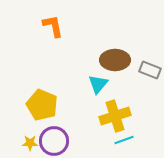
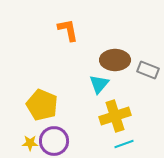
orange L-shape: moved 15 px right, 4 px down
gray rectangle: moved 2 px left
cyan triangle: moved 1 px right
cyan line: moved 4 px down
